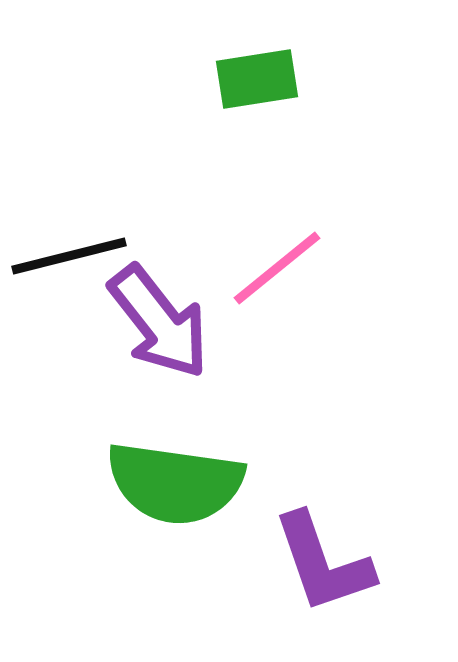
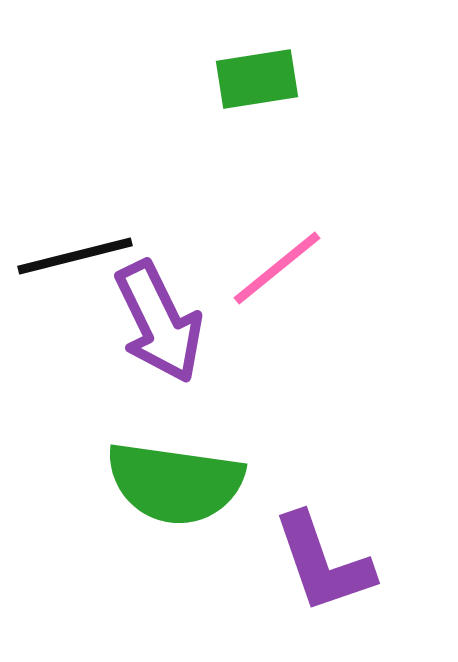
black line: moved 6 px right
purple arrow: rotated 12 degrees clockwise
